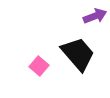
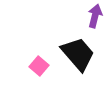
purple arrow: rotated 55 degrees counterclockwise
